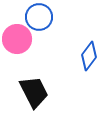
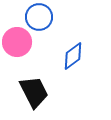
pink circle: moved 3 px down
blue diamond: moved 16 px left; rotated 16 degrees clockwise
